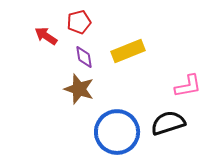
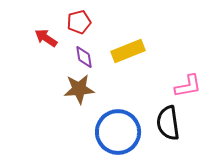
red arrow: moved 2 px down
brown star: rotated 24 degrees counterclockwise
black semicircle: rotated 80 degrees counterclockwise
blue circle: moved 1 px right
